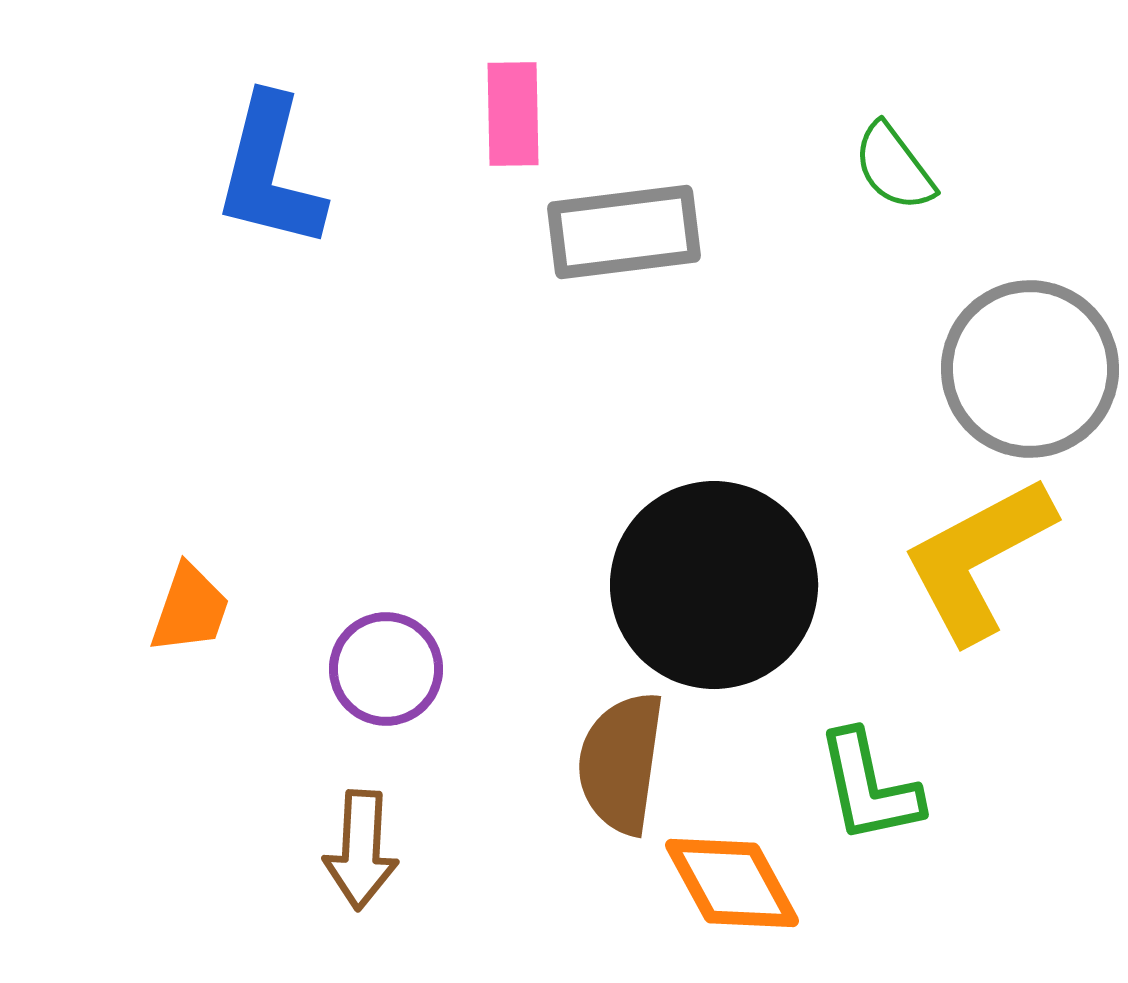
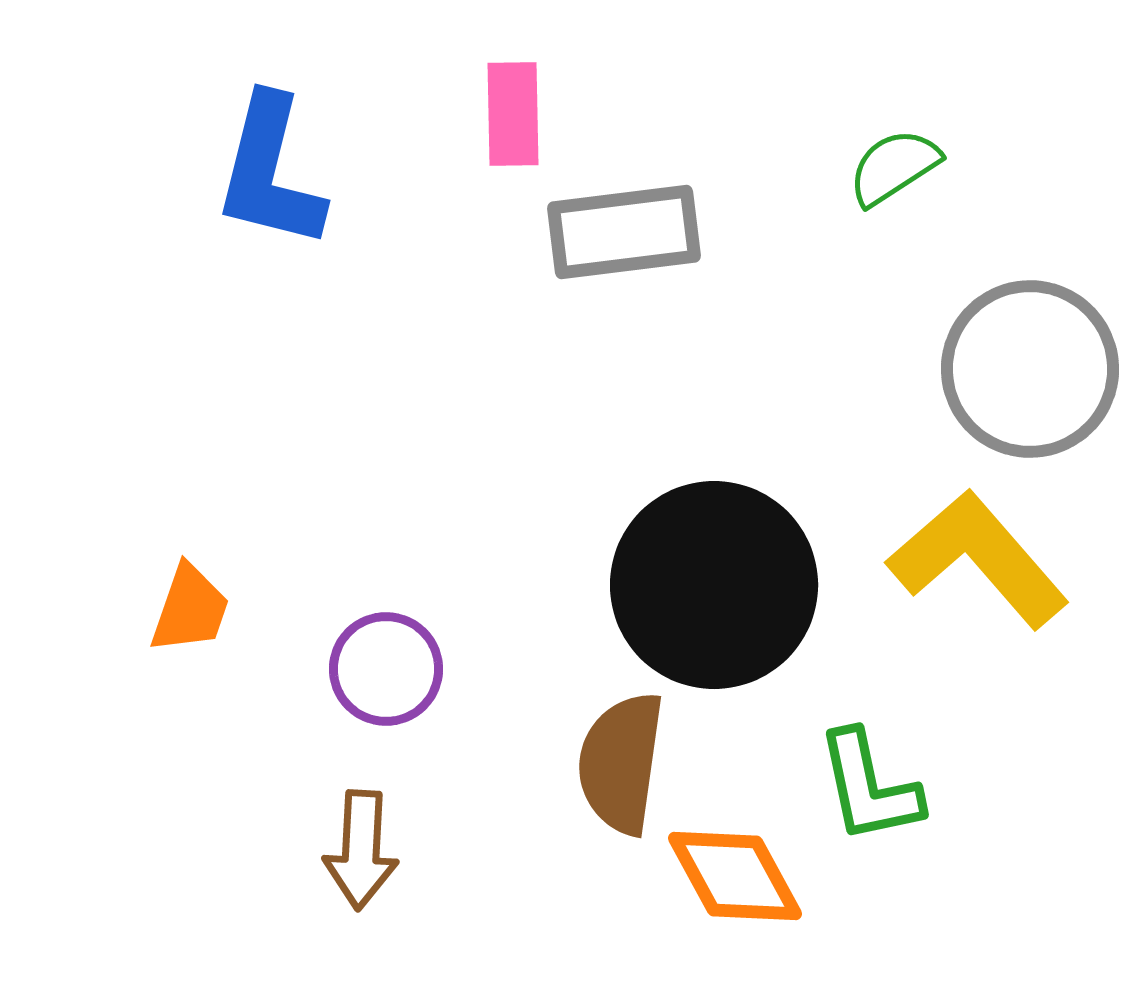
green semicircle: rotated 94 degrees clockwise
yellow L-shape: rotated 77 degrees clockwise
orange diamond: moved 3 px right, 7 px up
